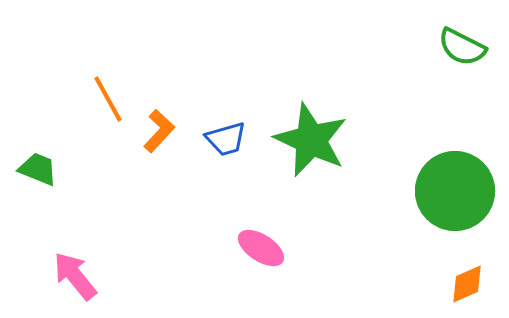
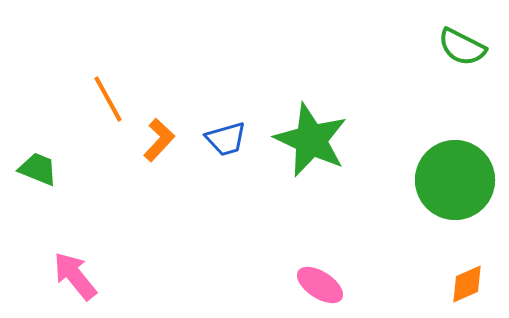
orange L-shape: moved 9 px down
green circle: moved 11 px up
pink ellipse: moved 59 px right, 37 px down
